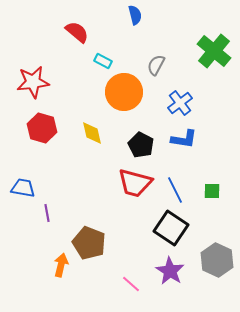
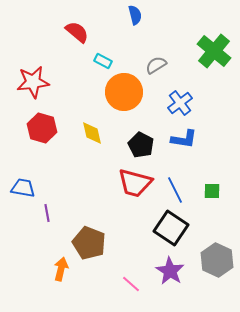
gray semicircle: rotated 30 degrees clockwise
orange arrow: moved 4 px down
